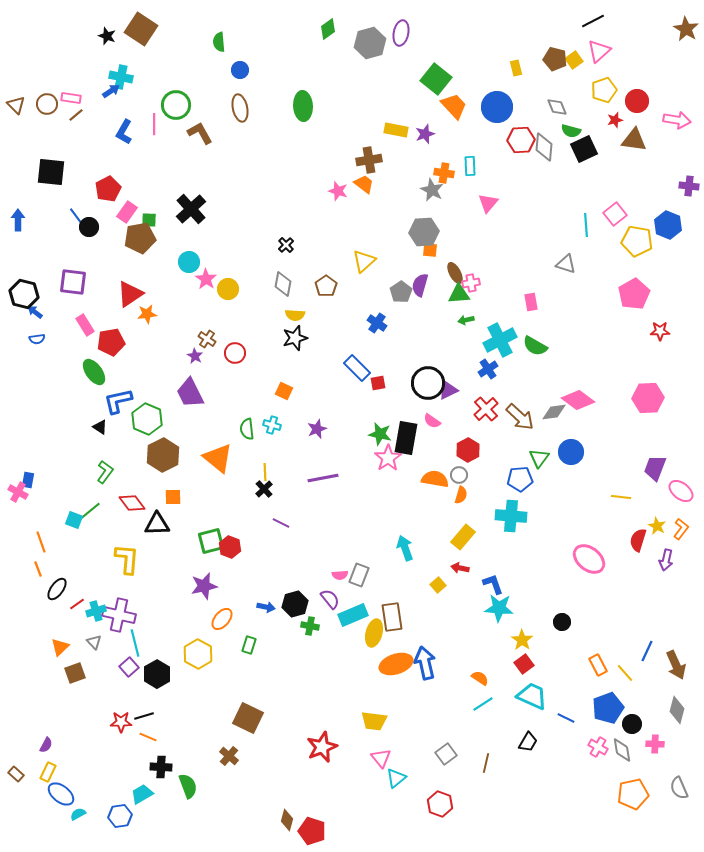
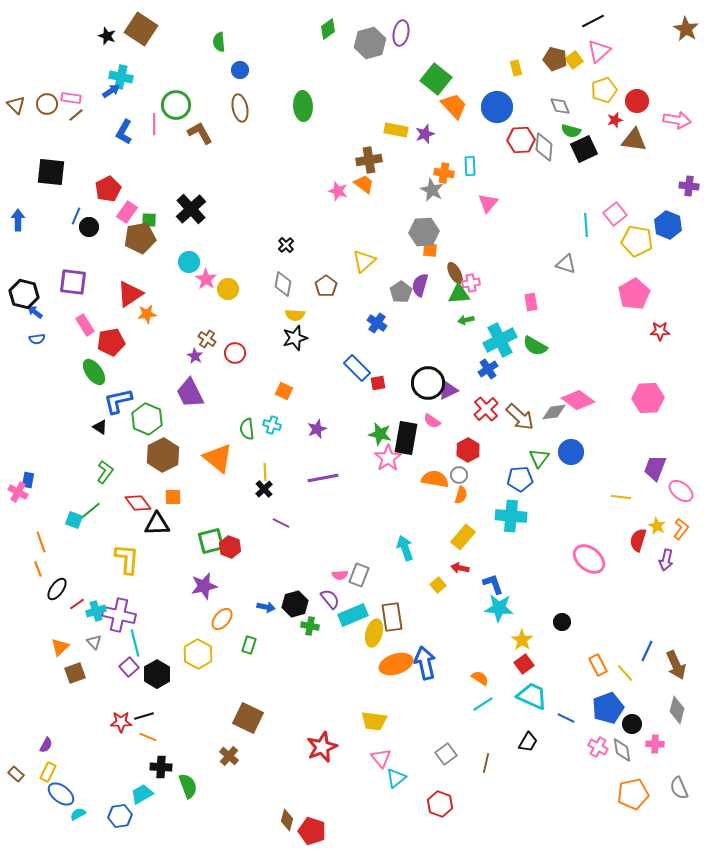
gray diamond at (557, 107): moved 3 px right, 1 px up
blue line at (76, 216): rotated 60 degrees clockwise
red diamond at (132, 503): moved 6 px right
